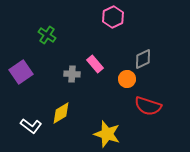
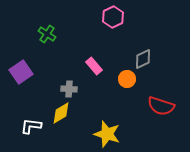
green cross: moved 1 px up
pink rectangle: moved 1 px left, 2 px down
gray cross: moved 3 px left, 15 px down
red semicircle: moved 13 px right
white L-shape: rotated 150 degrees clockwise
